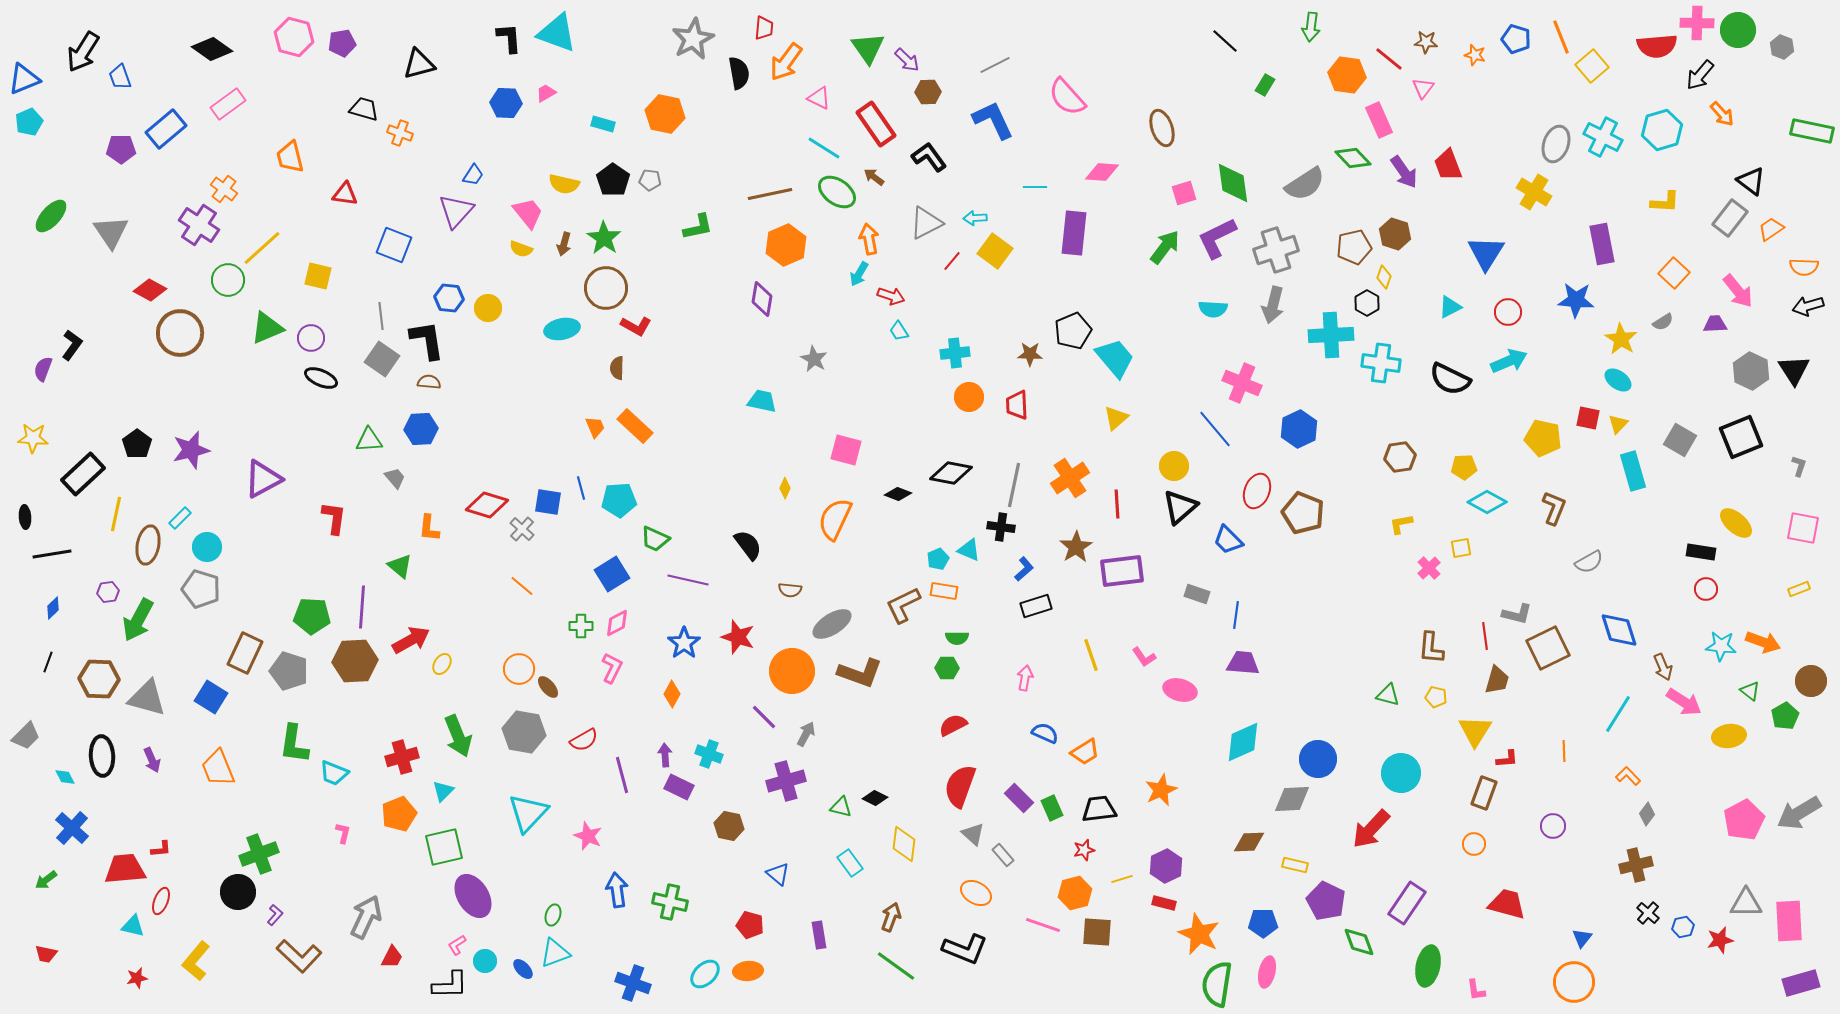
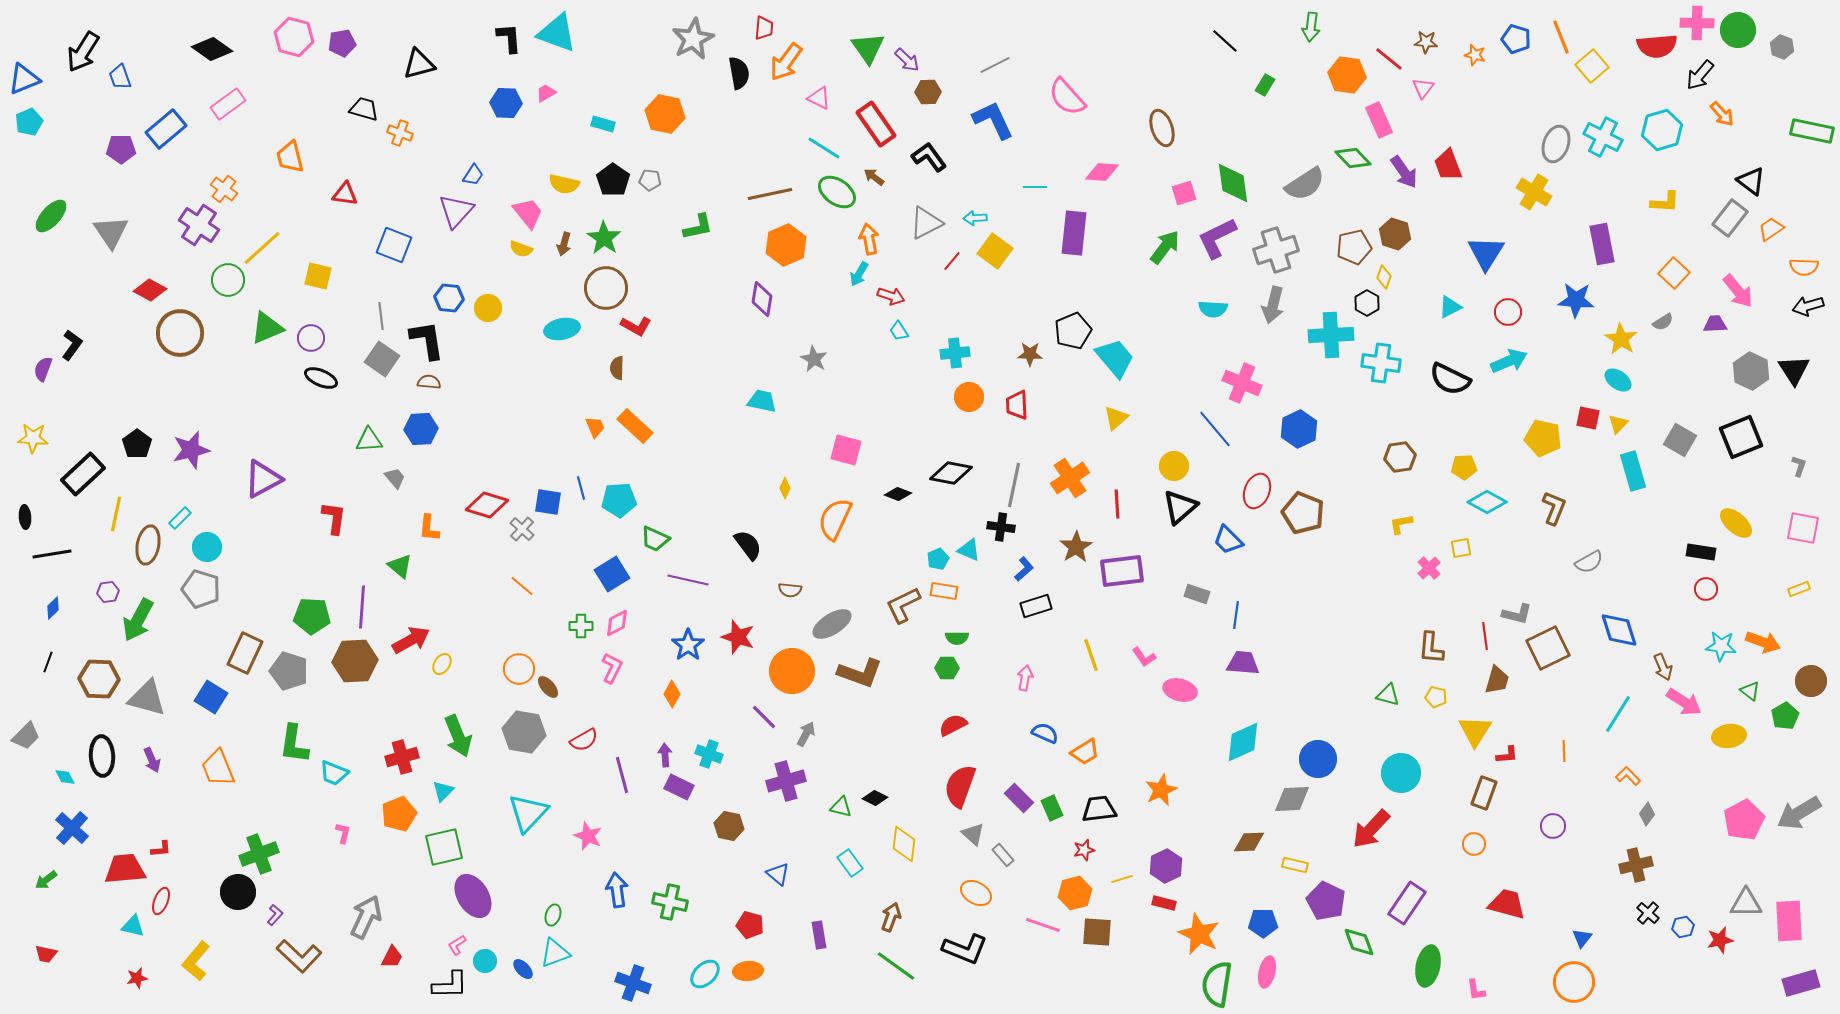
blue star at (684, 643): moved 4 px right, 2 px down
red L-shape at (1507, 759): moved 4 px up
